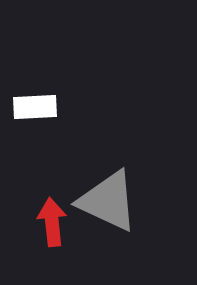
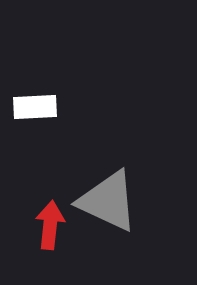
red arrow: moved 2 px left, 3 px down; rotated 12 degrees clockwise
